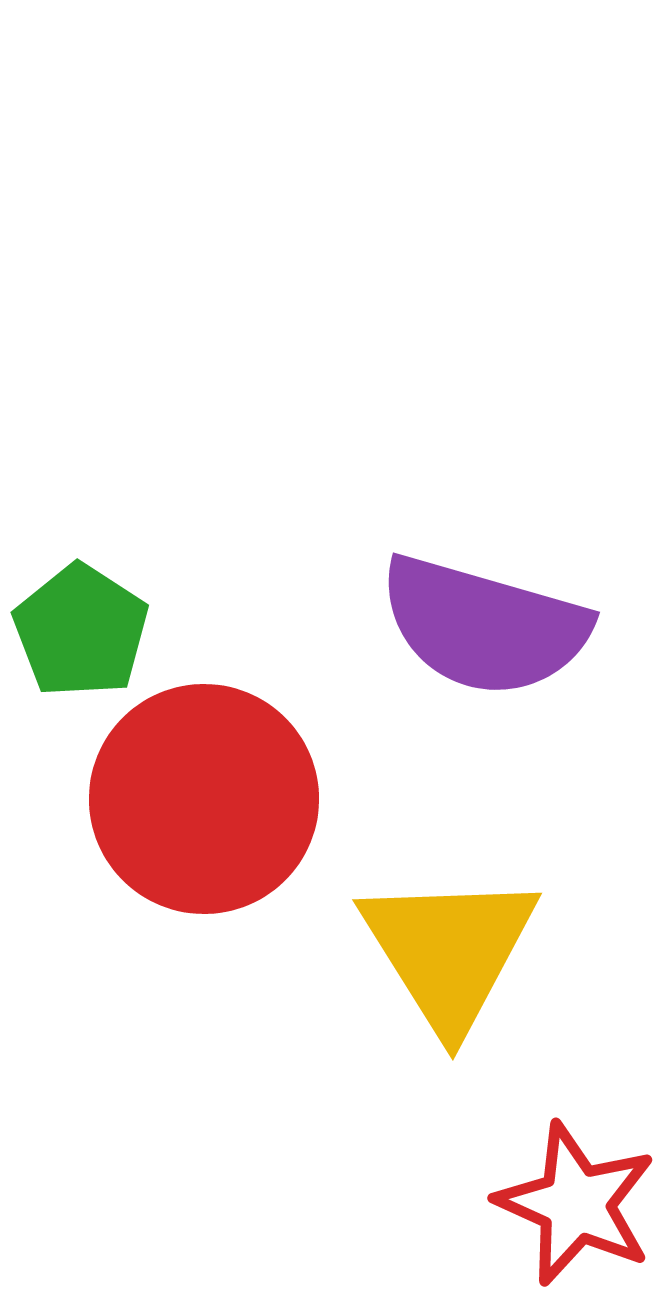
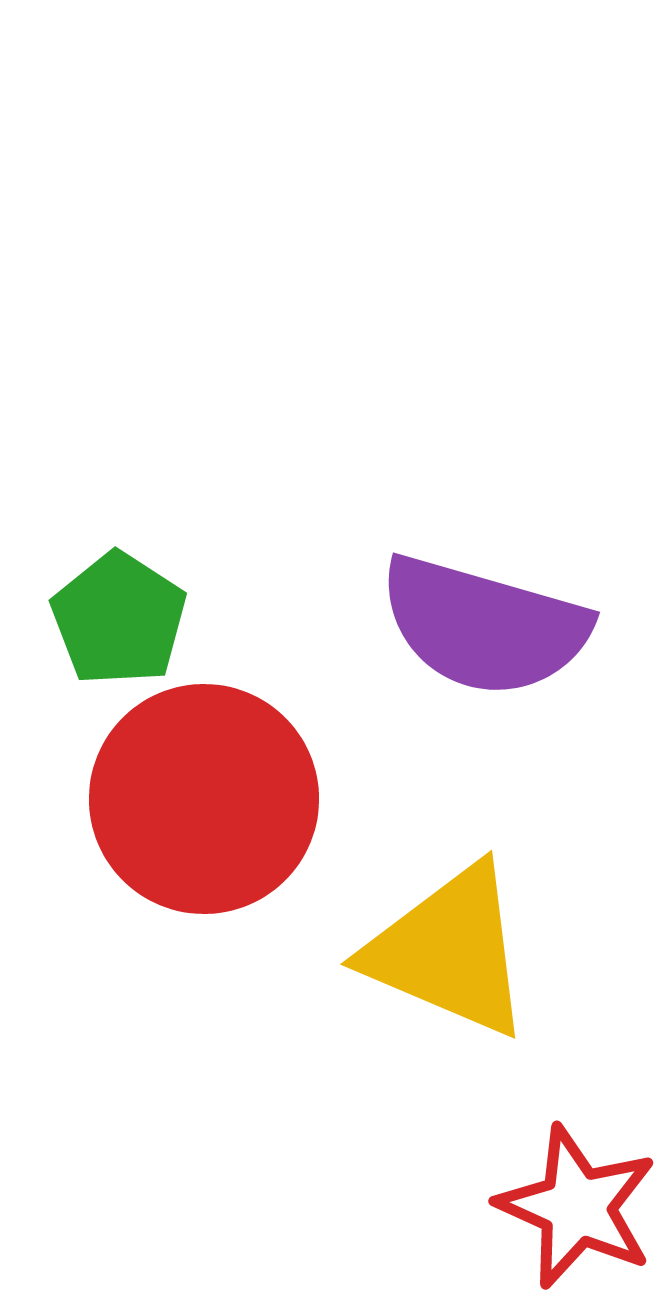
green pentagon: moved 38 px right, 12 px up
yellow triangle: rotated 35 degrees counterclockwise
red star: moved 1 px right, 3 px down
